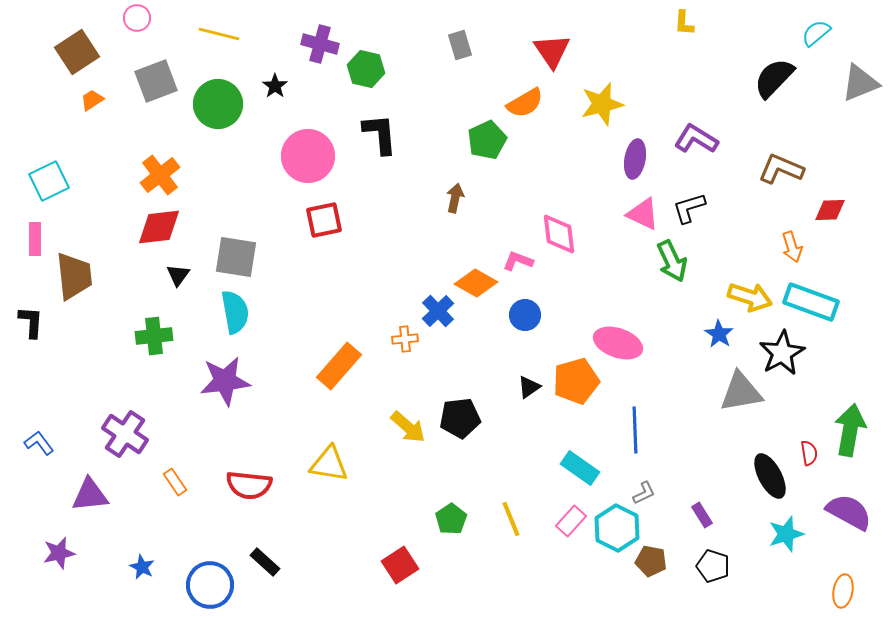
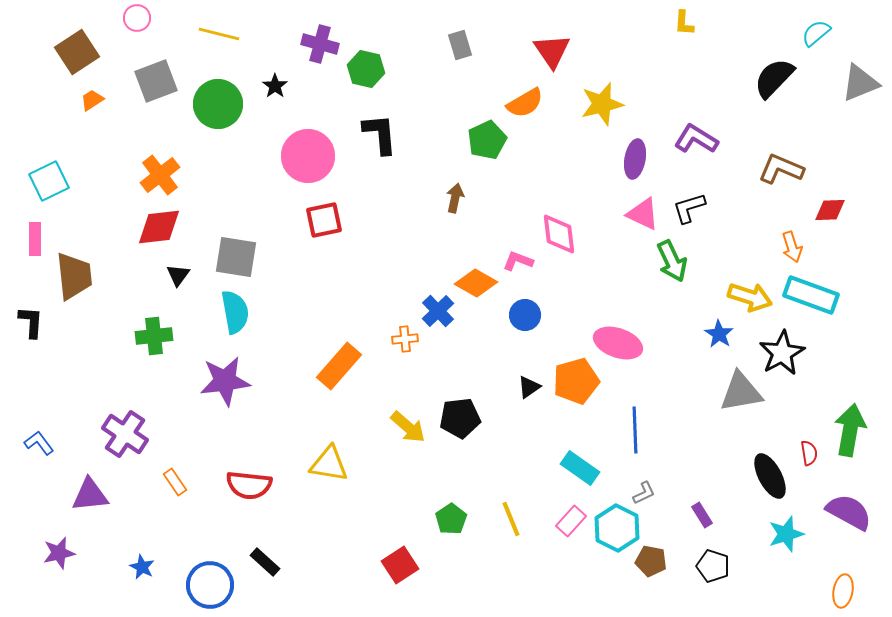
cyan rectangle at (811, 302): moved 7 px up
